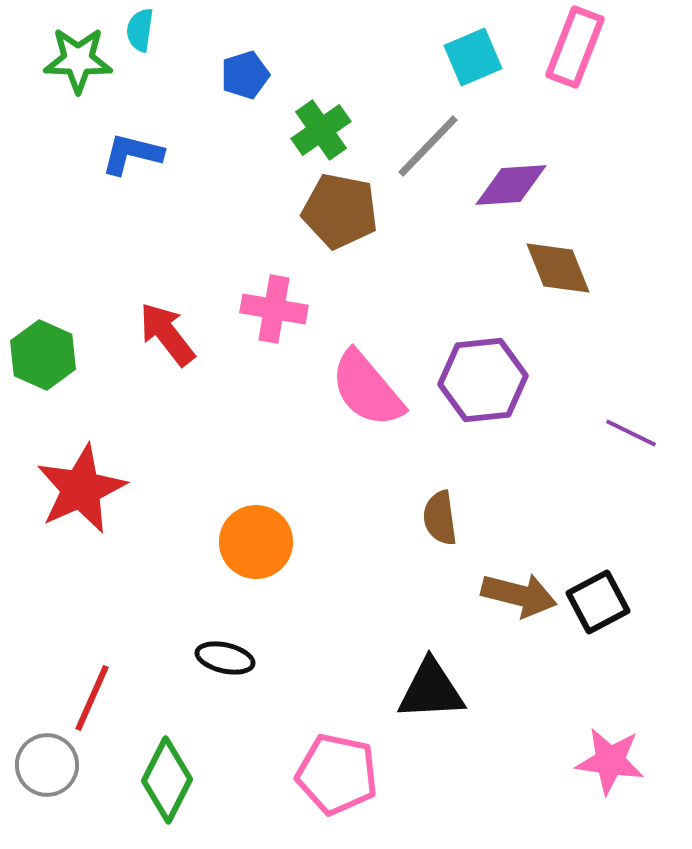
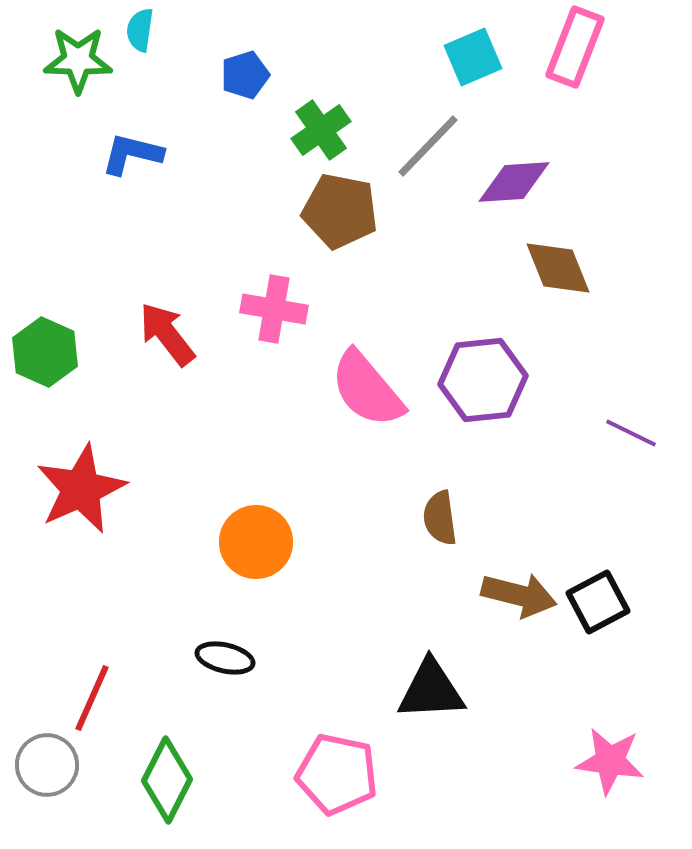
purple diamond: moved 3 px right, 3 px up
green hexagon: moved 2 px right, 3 px up
